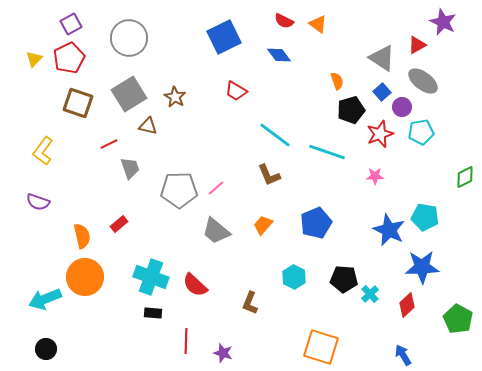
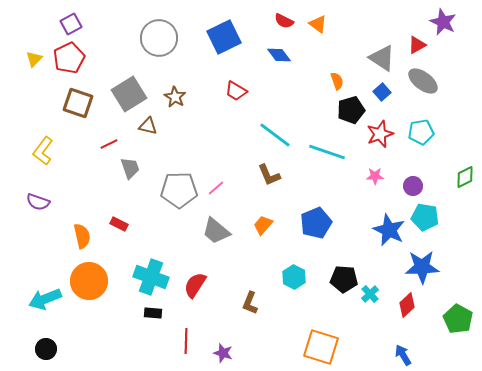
gray circle at (129, 38): moved 30 px right
purple circle at (402, 107): moved 11 px right, 79 px down
red rectangle at (119, 224): rotated 66 degrees clockwise
orange circle at (85, 277): moved 4 px right, 4 px down
red semicircle at (195, 285): rotated 80 degrees clockwise
